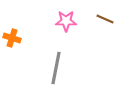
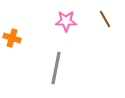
brown line: rotated 36 degrees clockwise
